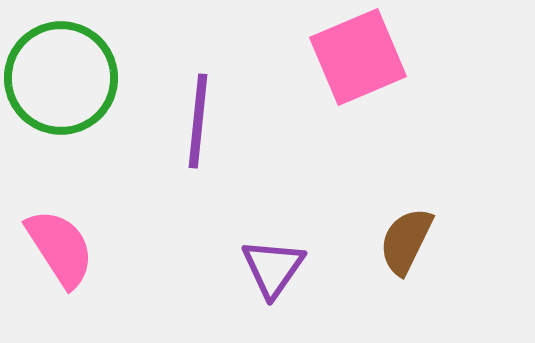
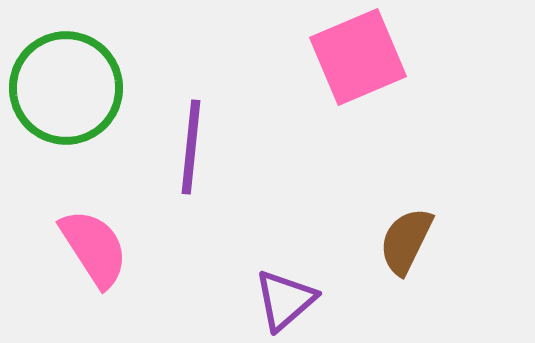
green circle: moved 5 px right, 10 px down
purple line: moved 7 px left, 26 px down
pink semicircle: moved 34 px right
purple triangle: moved 12 px right, 32 px down; rotated 14 degrees clockwise
